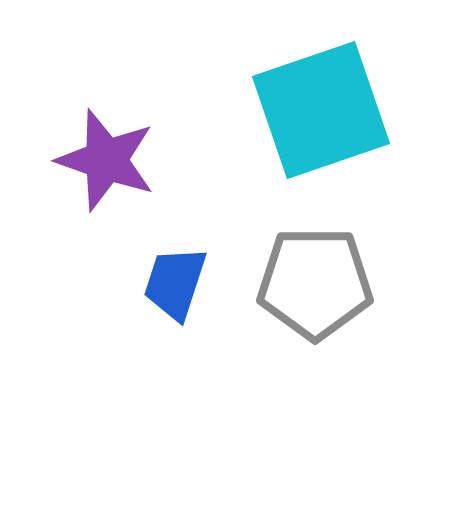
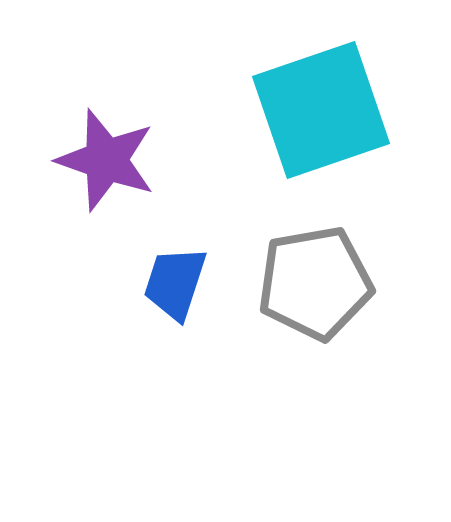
gray pentagon: rotated 10 degrees counterclockwise
